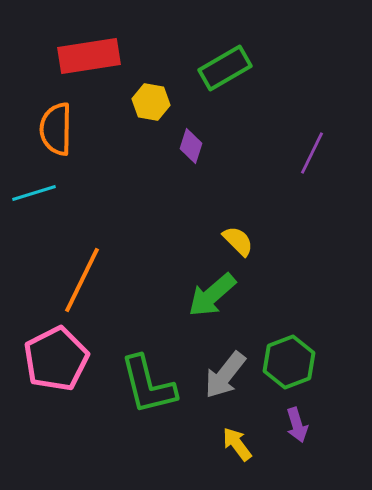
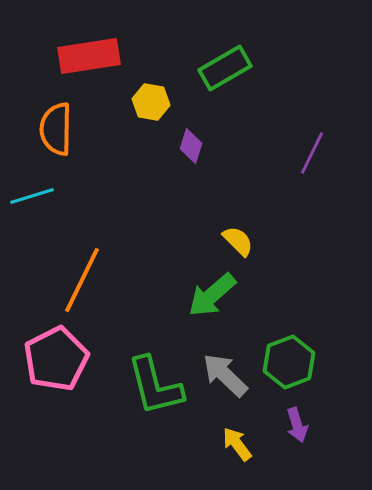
cyan line: moved 2 px left, 3 px down
gray arrow: rotated 96 degrees clockwise
green L-shape: moved 7 px right, 1 px down
